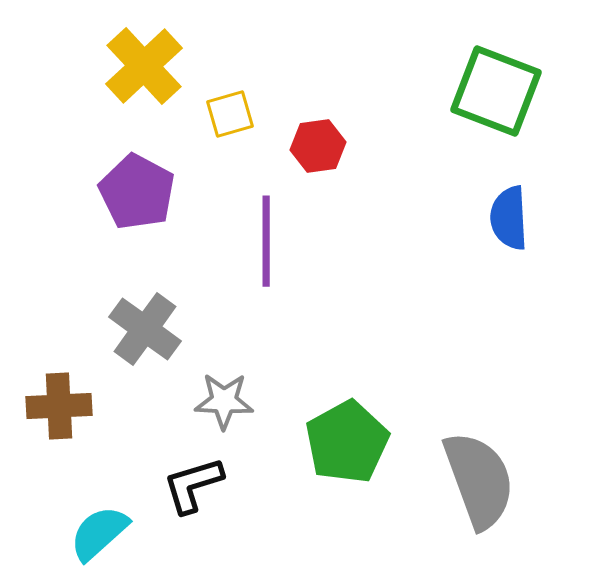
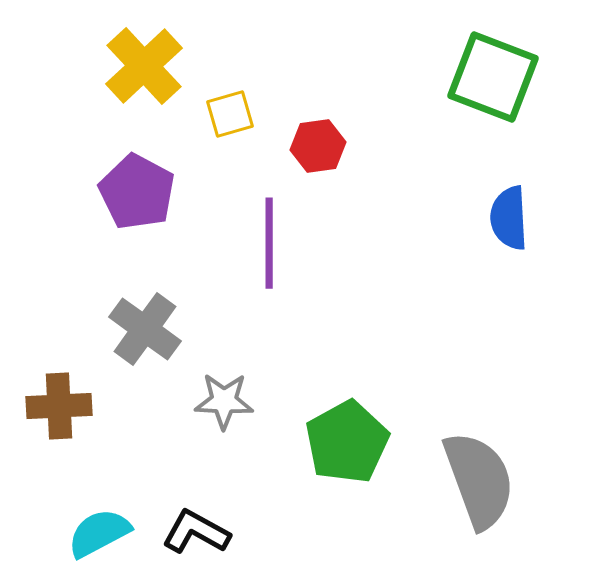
green square: moved 3 px left, 14 px up
purple line: moved 3 px right, 2 px down
black L-shape: moved 3 px right, 47 px down; rotated 46 degrees clockwise
cyan semicircle: rotated 14 degrees clockwise
